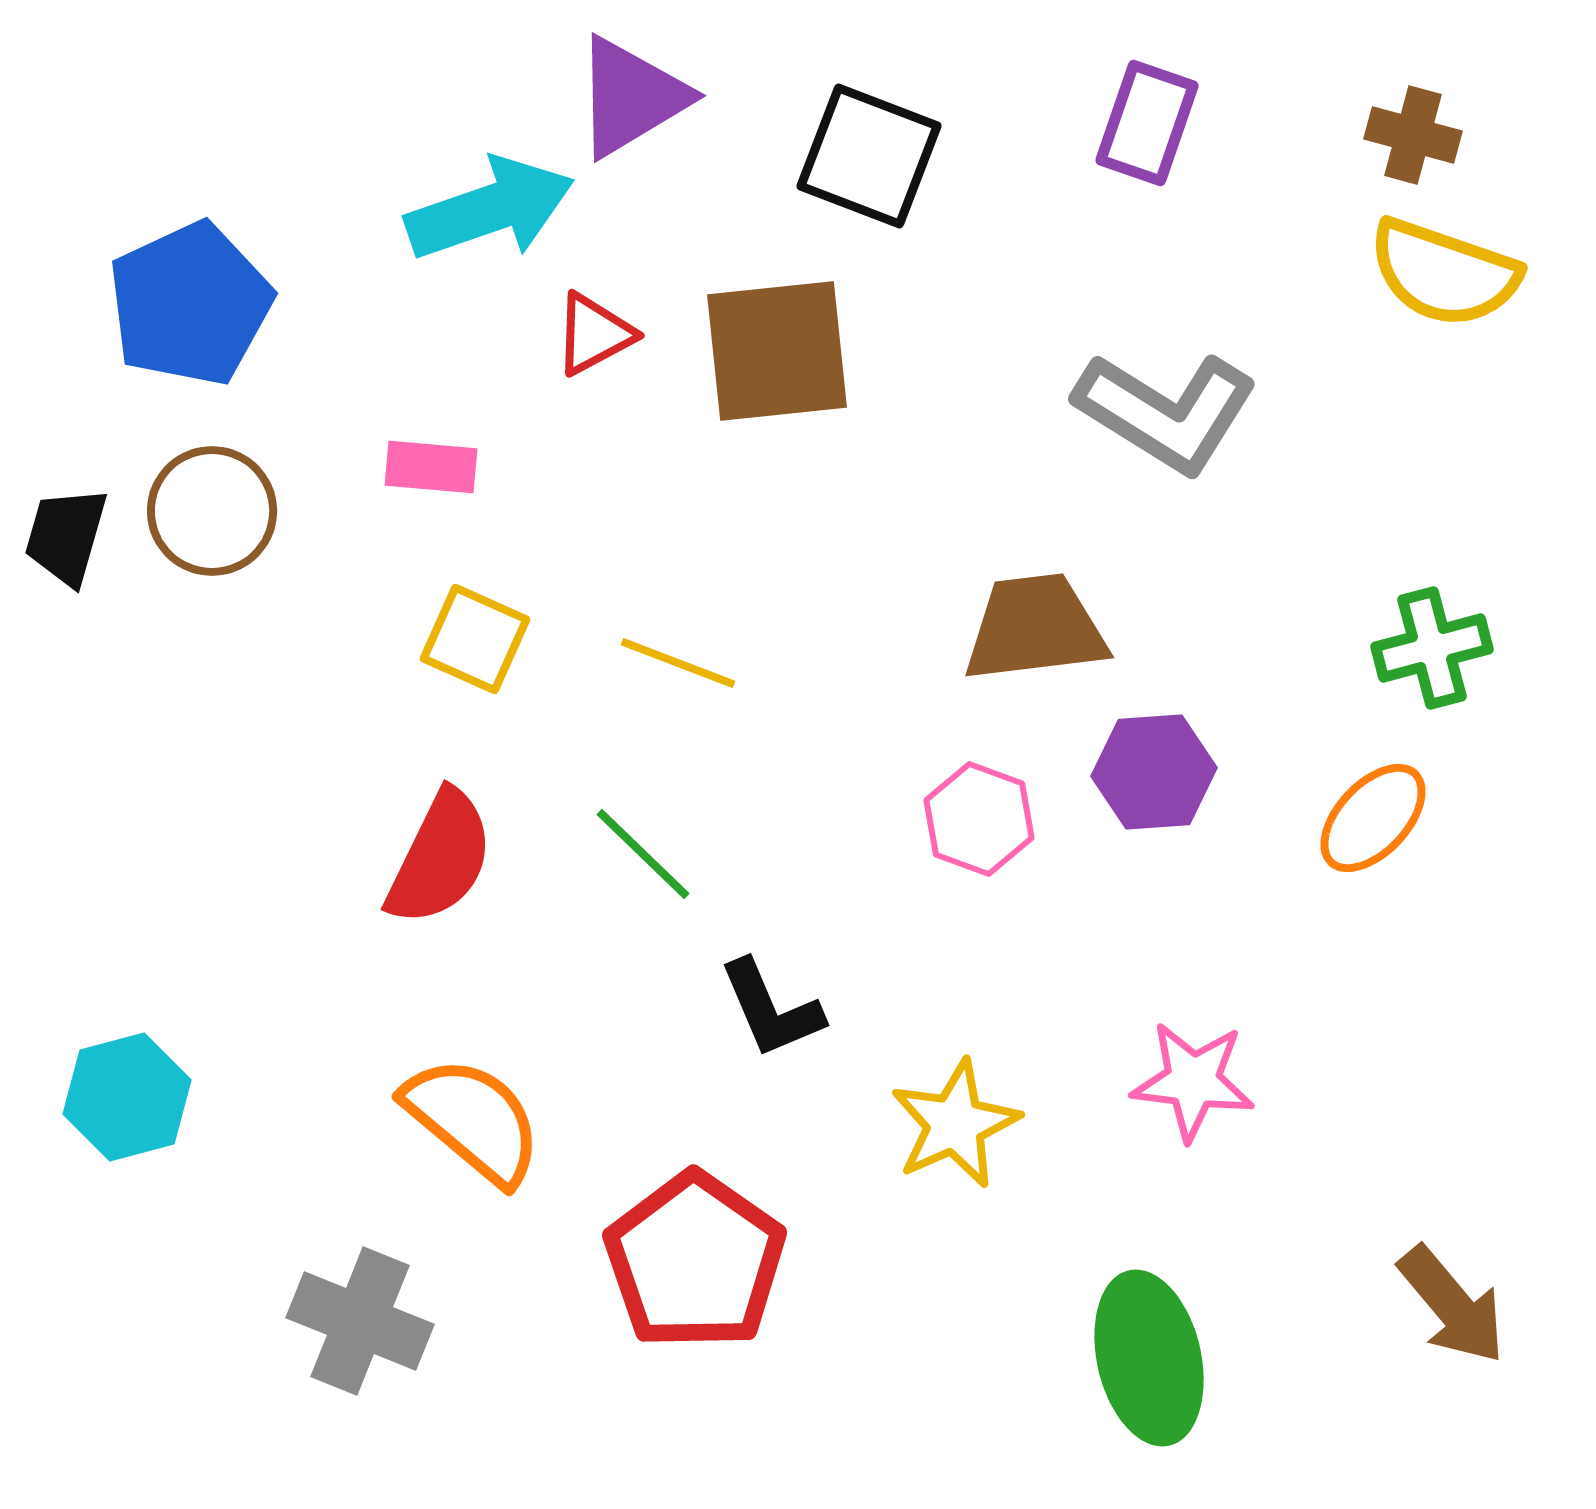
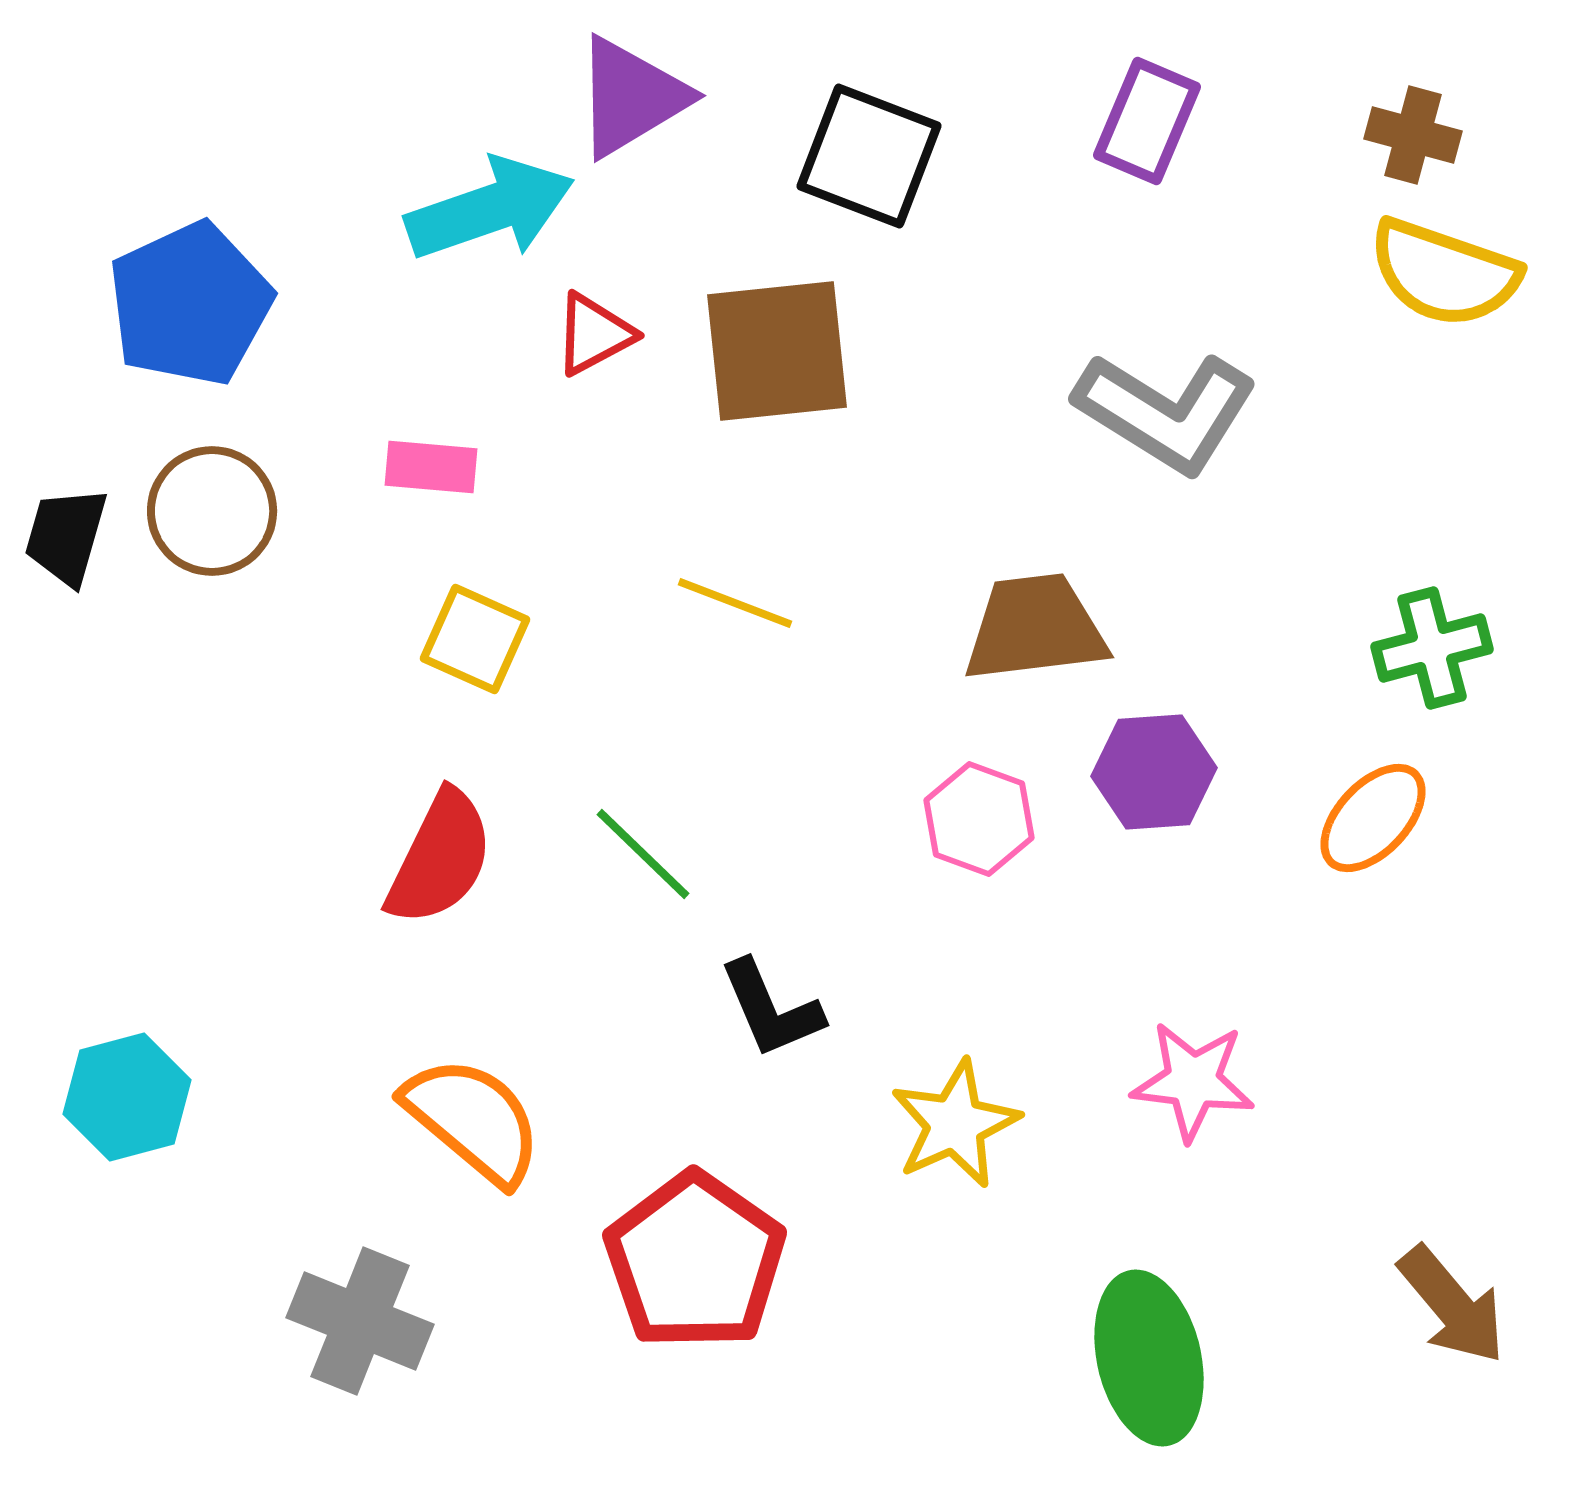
purple rectangle: moved 2 px up; rotated 4 degrees clockwise
yellow line: moved 57 px right, 60 px up
